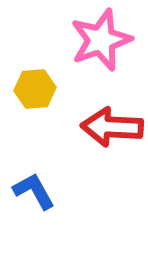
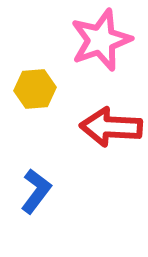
red arrow: moved 1 px left
blue L-shape: moved 2 px right; rotated 66 degrees clockwise
